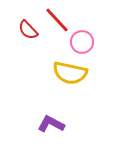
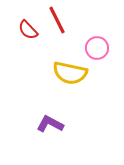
red line: rotated 16 degrees clockwise
pink circle: moved 15 px right, 6 px down
purple L-shape: moved 1 px left
